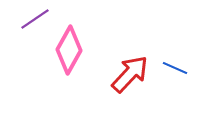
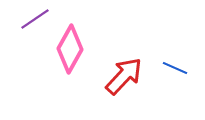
pink diamond: moved 1 px right, 1 px up
red arrow: moved 6 px left, 2 px down
